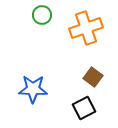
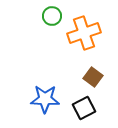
green circle: moved 10 px right, 1 px down
orange cross: moved 2 px left, 5 px down
blue star: moved 12 px right, 10 px down
